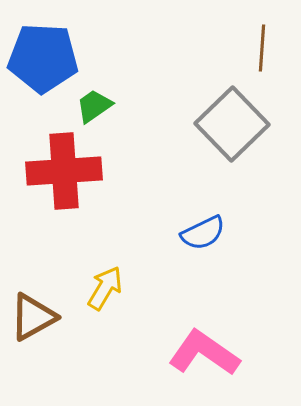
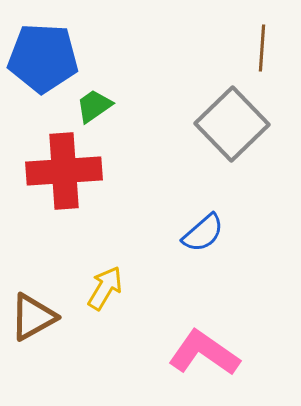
blue semicircle: rotated 15 degrees counterclockwise
